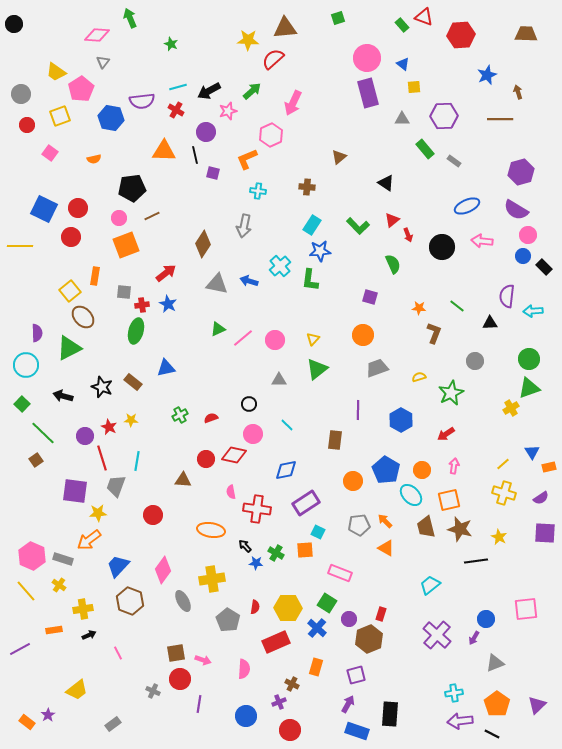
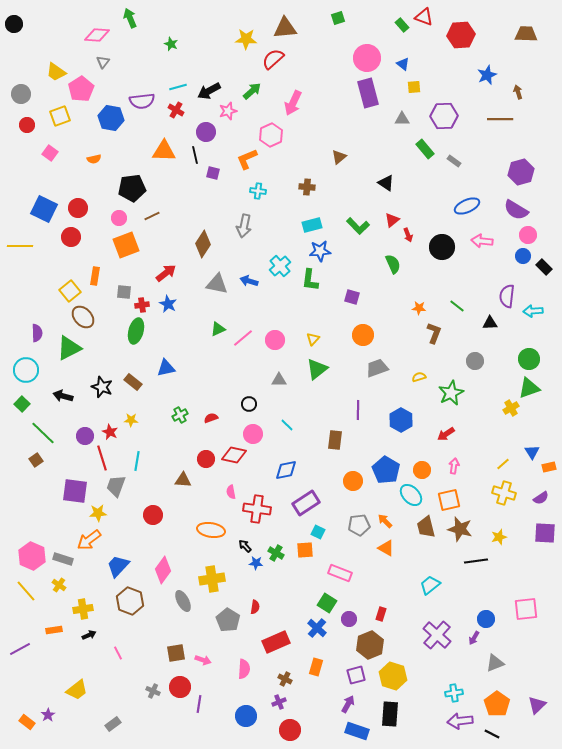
yellow star at (248, 40): moved 2 px left, 1 px up
cyan rectangle at (312, 225): rotated 42 degrees clockwise
purple square at (370, 297): moved 18 px left
cyan circle at (26, 365): moved 5 px down
red star at (109, 427): moved 1 px right, 5 px down
yellow star at (499, 537): rotated 28 degrees clockwise
yellow hexagon at (288, 608): moved 105 px right, 68 px down; rotated 16 degrees clockwise
brown hexagon at (369, 639): moved 1 px right, 6 px down
red circle at (180, 679): moved 8 px down
brown cross at (292, 684): moved 7 px left, 5 px up
